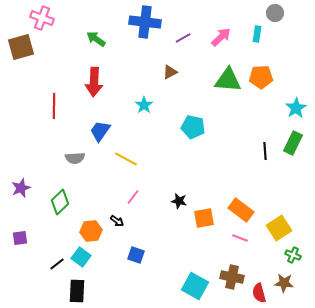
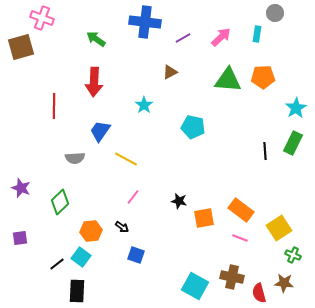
orange pentagon at (261, 77): moved 2 px right
purple star at (21, 188): rotated 30 degrees counterclockwise
black arrow at (117, 221): moved 5 px right, 6 px down
